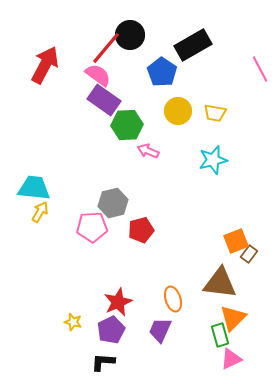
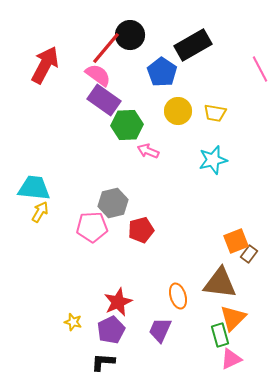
orange ellipse: moved 5 px right, 3 px up
